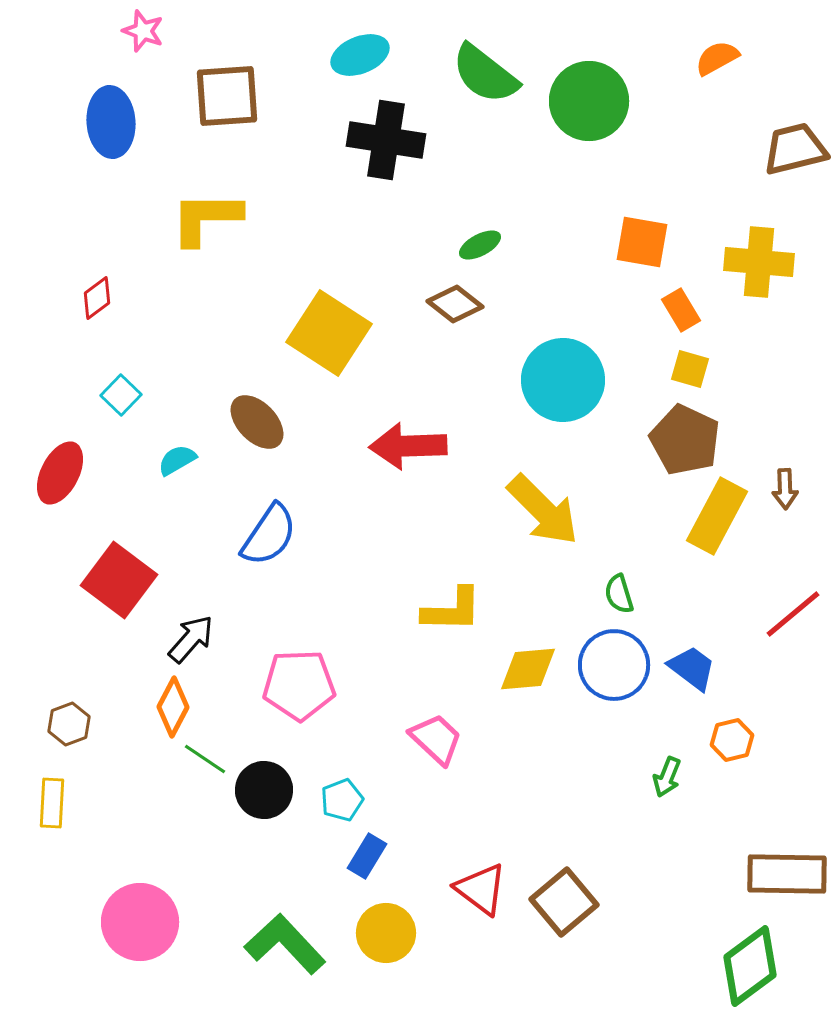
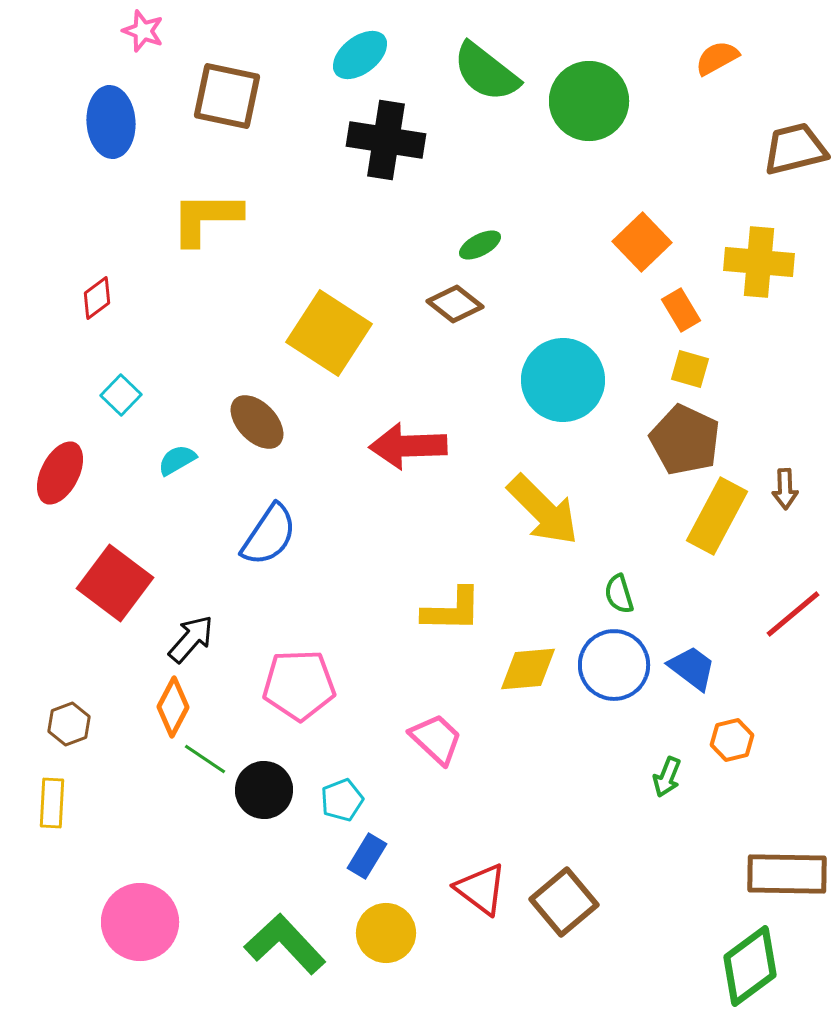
cyan ellipse at (360, 55): rotated 16 degrees counterclockwise
green semicircle at (485, 74): moved 1 px right, 2 px up
brown square at (227, 96): rotated 16 degrees clockwise
orange square at (642, 242): rotated 36 degrees clockwise
red square at (119, 580): moved 4 px left, 3 px down
